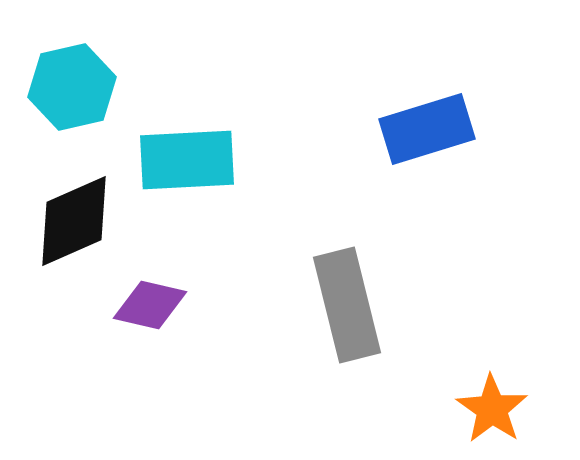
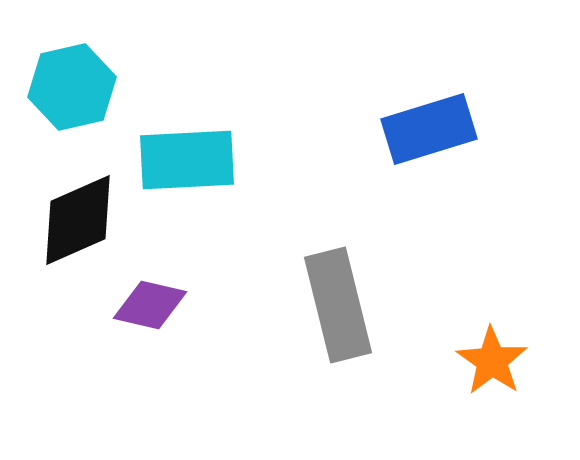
blue rectangle: moved 2 px right
black diamond: moved 4 px right, 1 px up
gray rectangle: moved 9 px left
orange star: moved 48 px up
